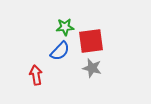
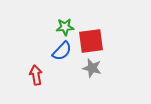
blue semicircle: moved 2 px right
